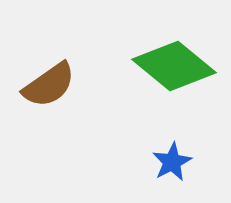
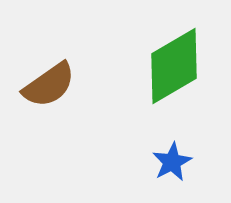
green diamond: rotated 70 degrees counterclockwise
